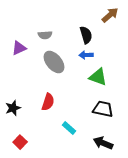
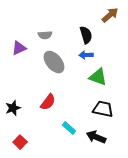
red semicircle: rotated 18 degrees clockwise
black arrow: moved 7 px left, 6 px up
